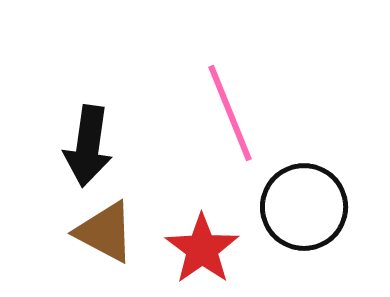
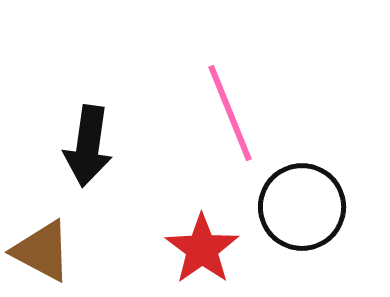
black circle: moved 2 px left
brown triangle: moved 63 px left, 19 px down
